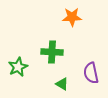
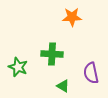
green cross: moved 2 px down
green star: rotated 24 degrees counterclockwise
green triangle: moved 1 px right, 2 px down
